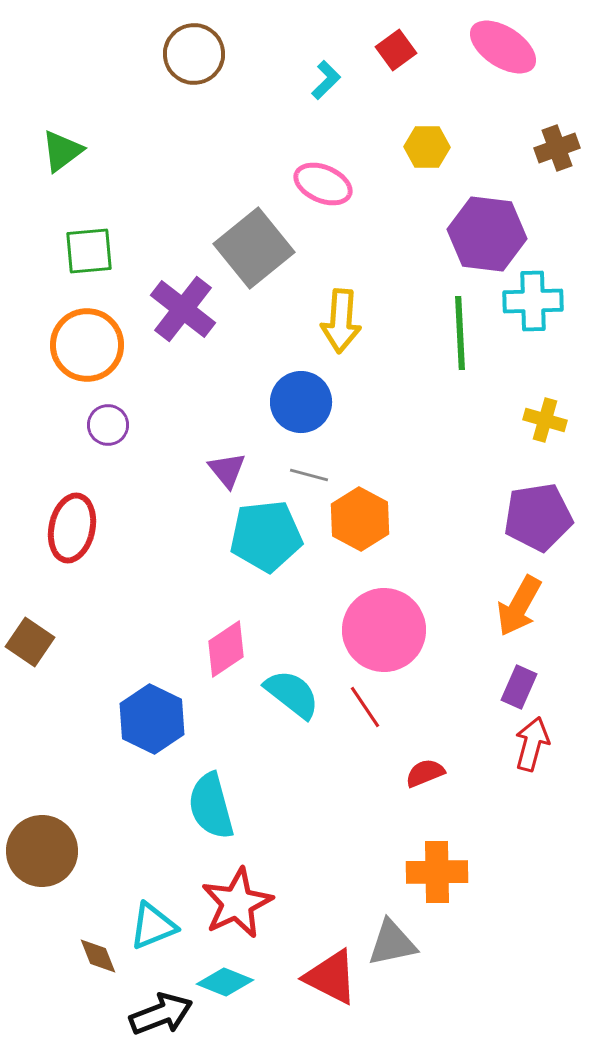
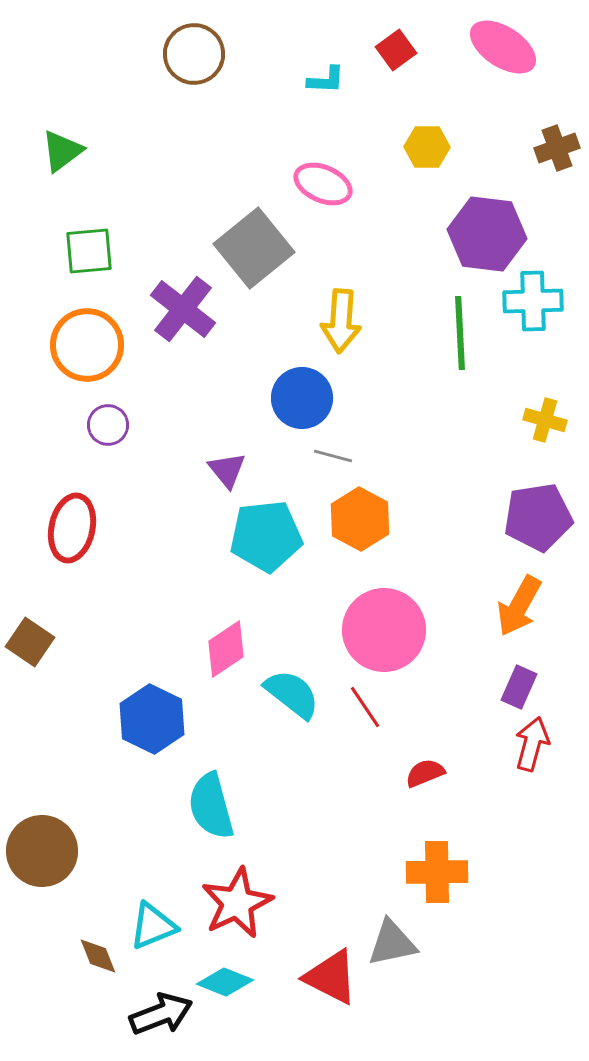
cyan L-shape at (326, 80): rotated 48 degrees clockwise
blue circle at (301, 402): moved 1 px right, 4 px up
gray line at (309, 475): moved 24 px right, 19 px up
